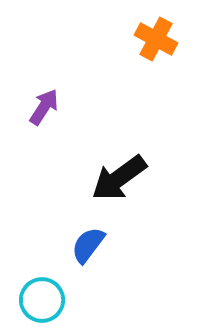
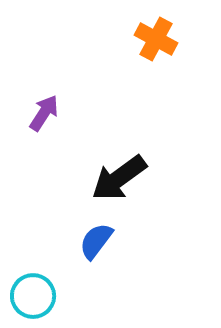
purple arrow: moved 6 px down
blue semicircle: moved 8 px right, 4 px up
cyan circle: moved 9 px left, 4 px up
